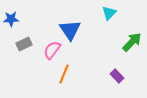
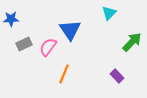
pink semicircle: moved 4 px left, 3 px up
